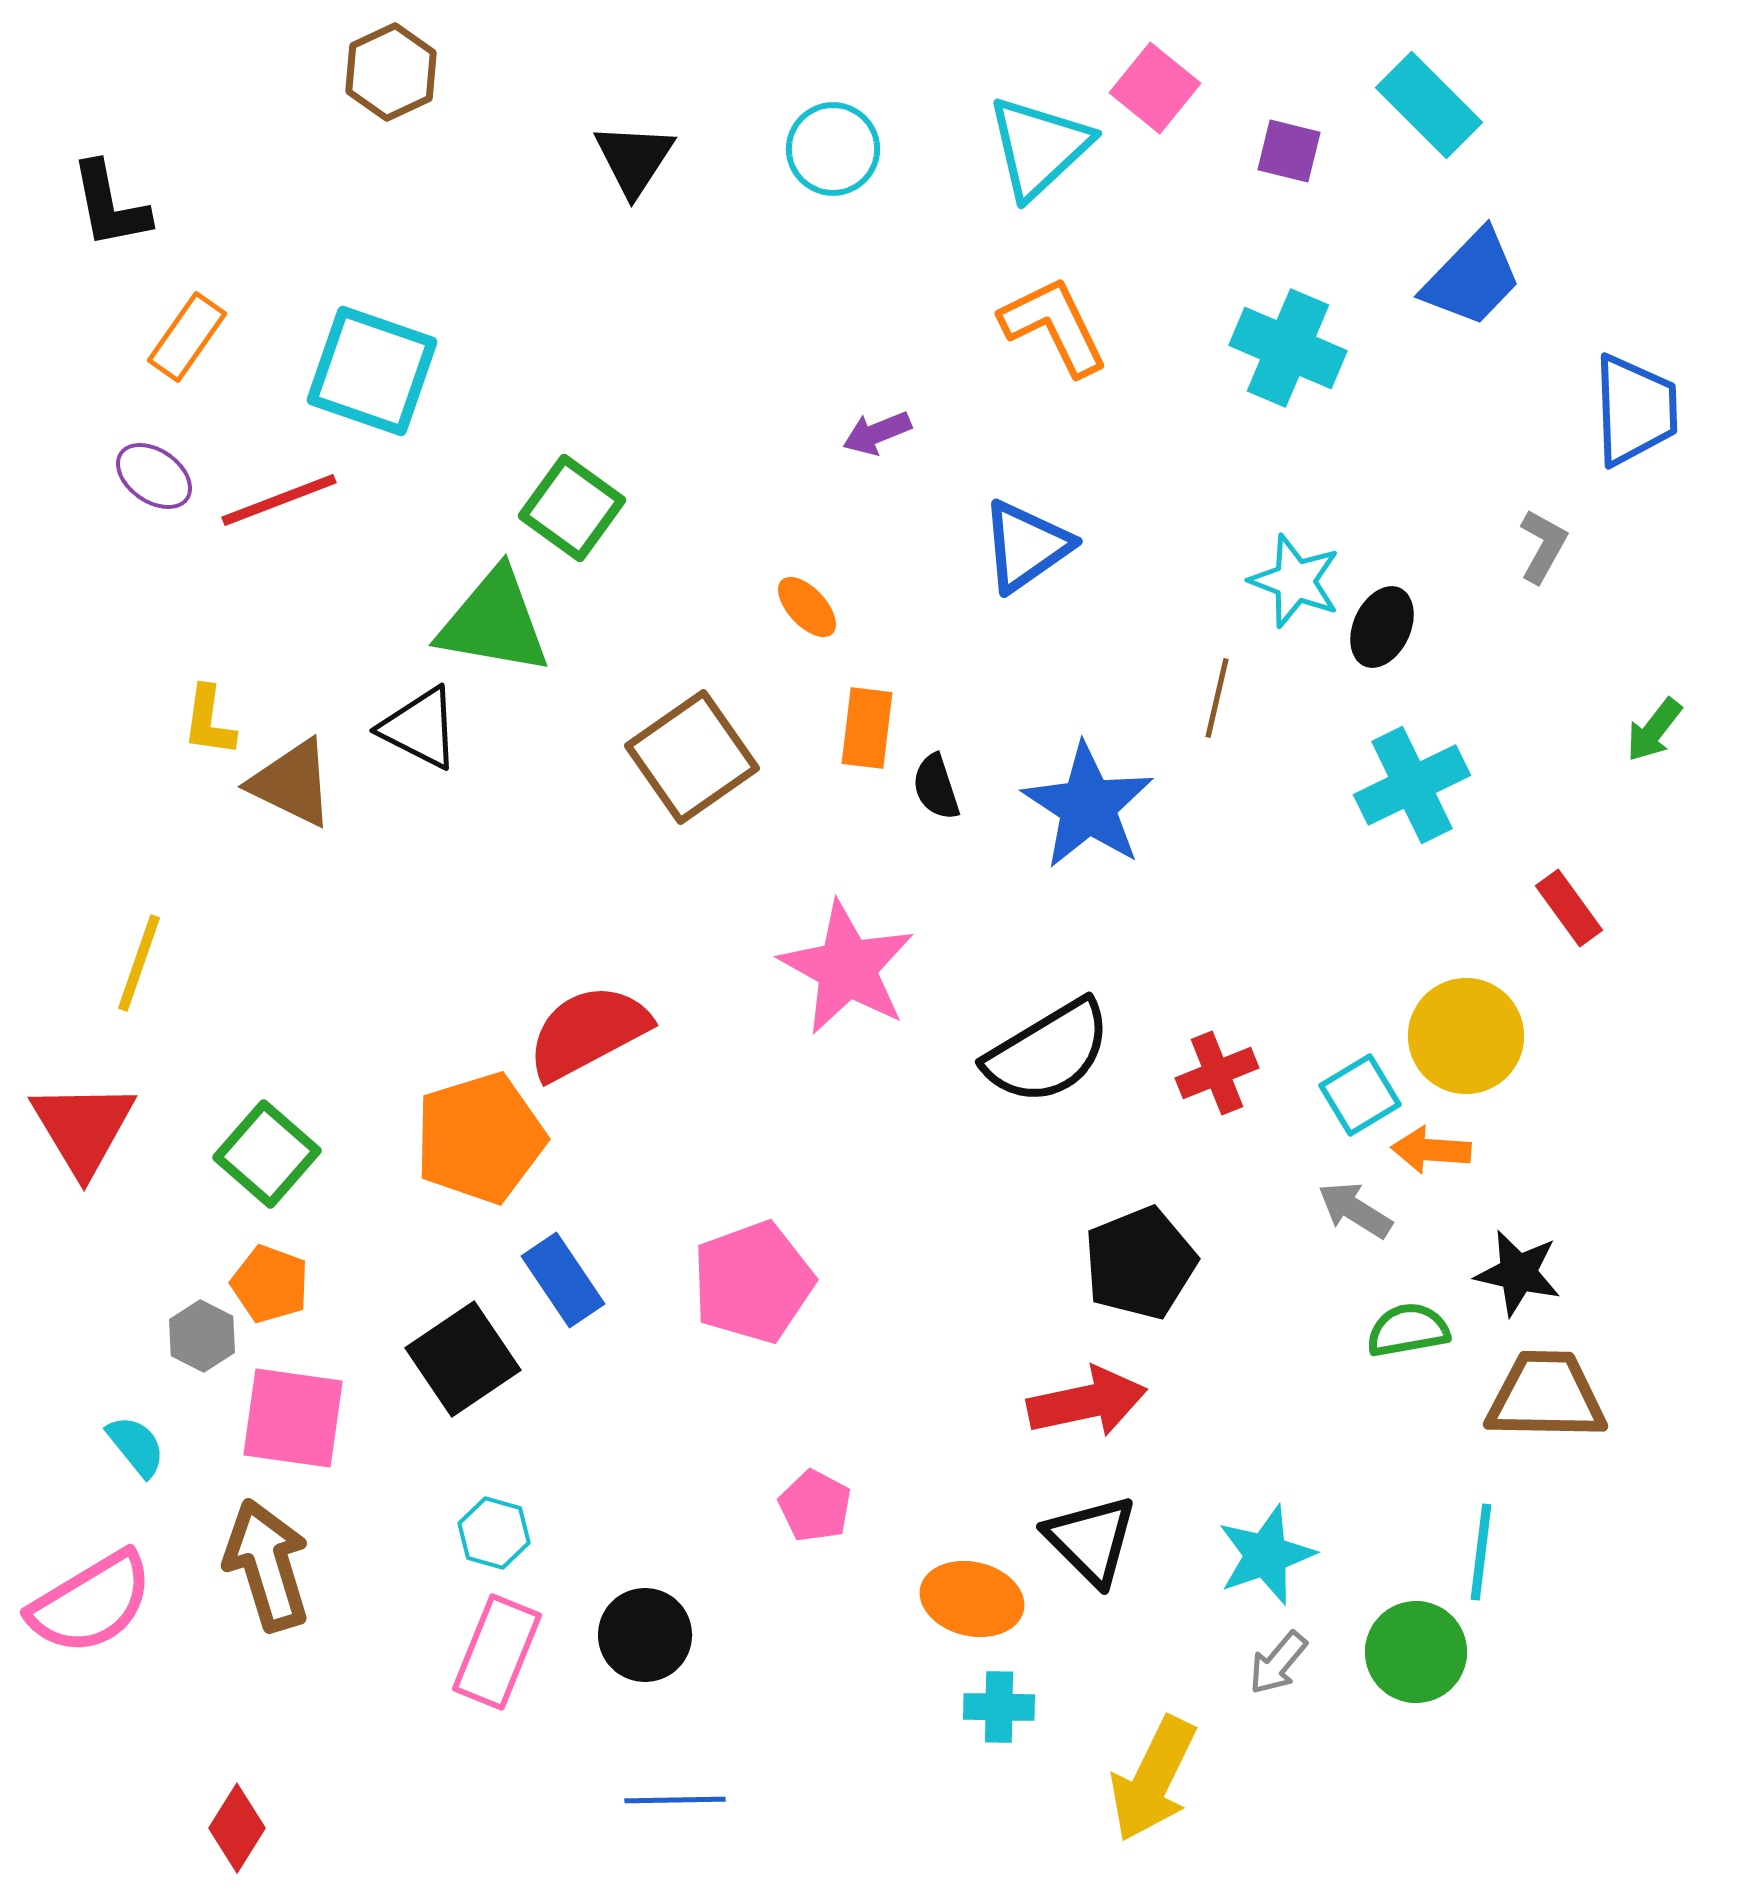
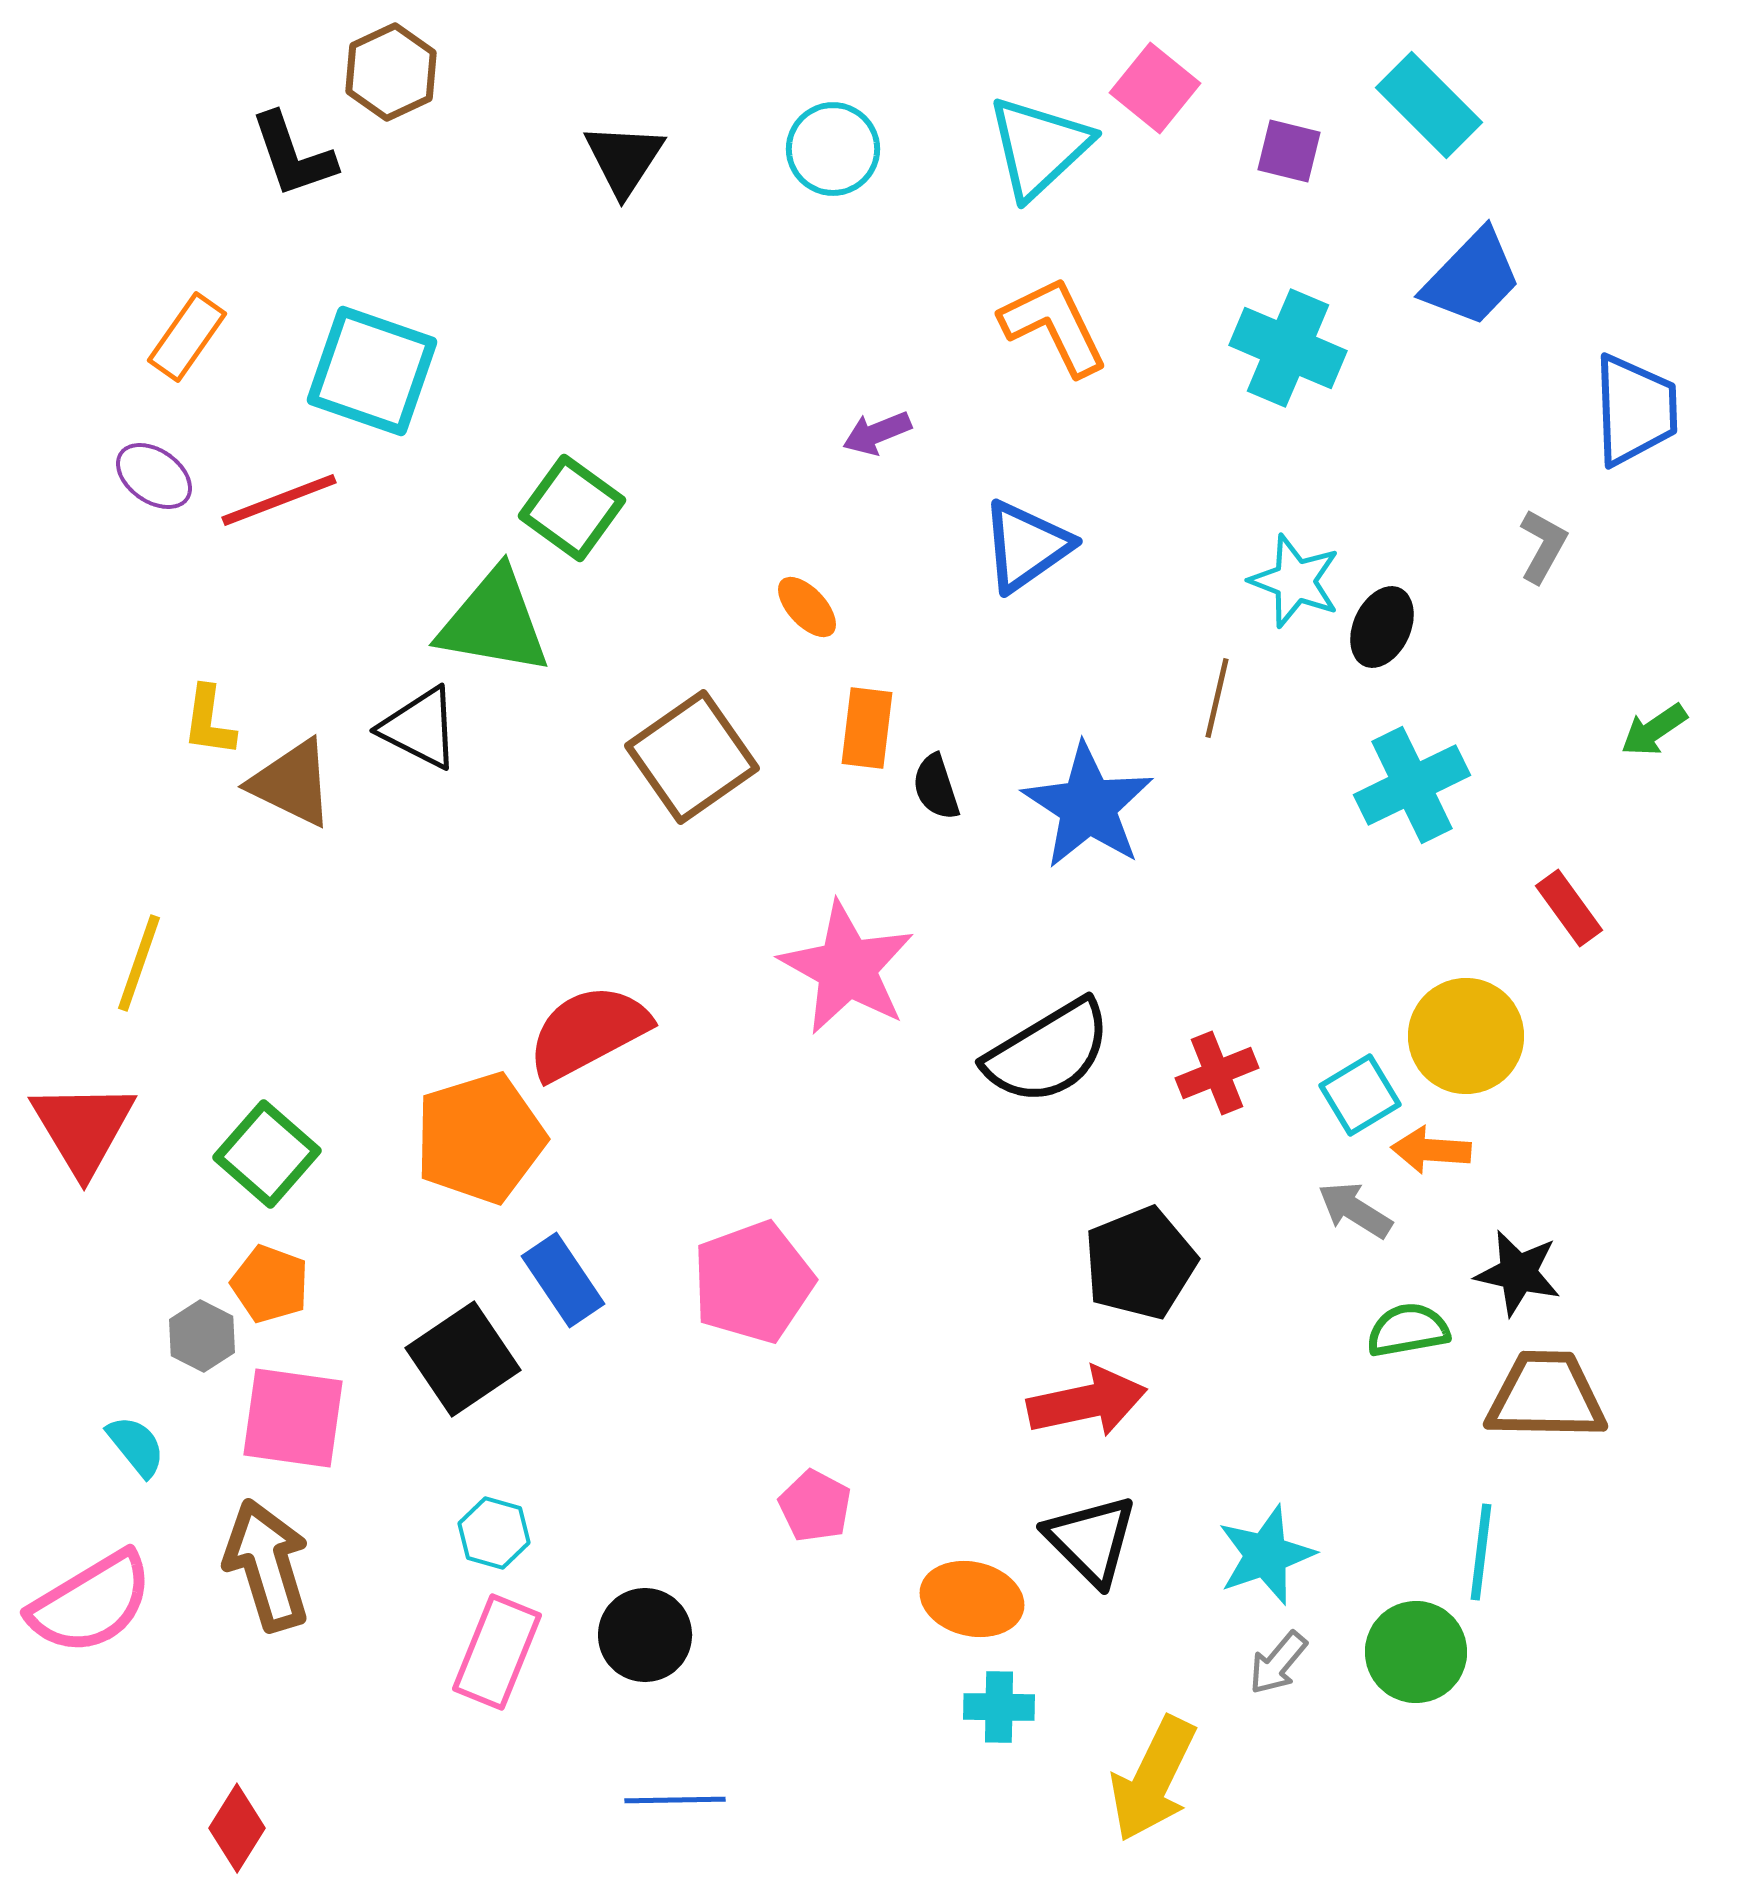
black triangle at (634, 159): moved 10 px left
black L-shape at (110, 205): moved 183 px right, 50 px up; rotated 8 degrees counterclockwise
green arrow at (1654, 730): rotated 18 degrees clockwise
